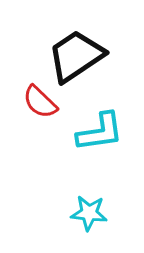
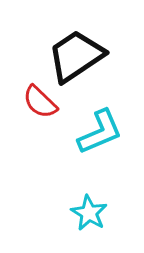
cyan L-shape: rotated 15 degrees counterclockwise
cyan star: rotated 24 degrees clockwise
